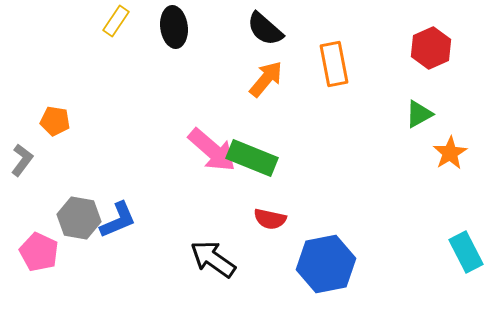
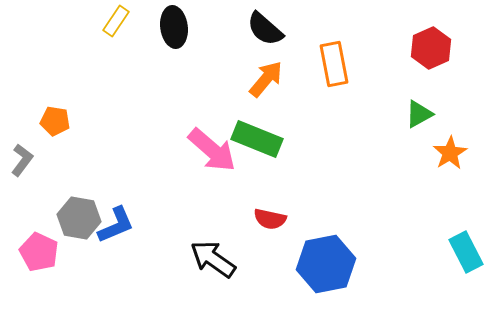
green rectangle: moved 5 px right, 19 px up
blue L-shape: moved 2 px left, 5 px down
